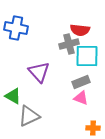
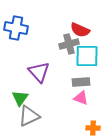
red semicircle: rotated 18 degrees clockwise
gray rectangle: rotated 18 degrees clockwise
green triangle: moved 7 px right, 2 px down; rotated 36 degrees clockwise
